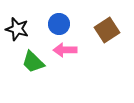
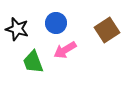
blue circle: moved 3 px left, 1 px up
pink arrow: rotated 30 degrees counterclockwise
green trapezoid: rotated 25 degrees clockwise
